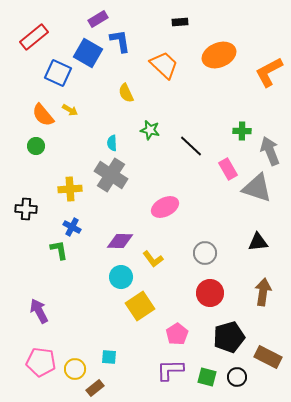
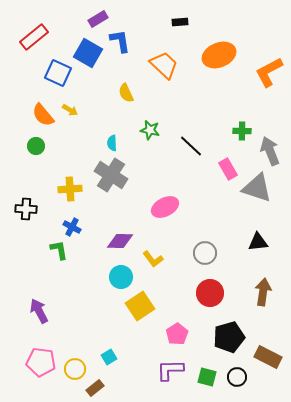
cyan square at (109, 357): rotated 35 degrees counterclockwise
